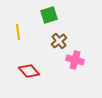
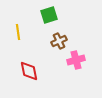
brown cross: rotated 14 degrees clockwise
pink cross: moved 1 px right; rotated 30 degrees counterclockwise
red diamond: rotated 30 degrees clockwise
